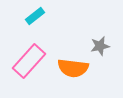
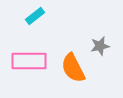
pink rectangle: rotated 48 degrees clockwise
orange semicircle: rotated 56 degrees clockwise
